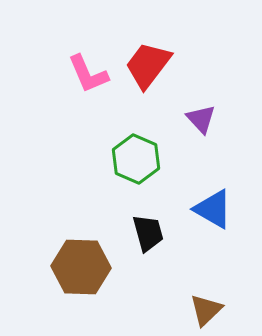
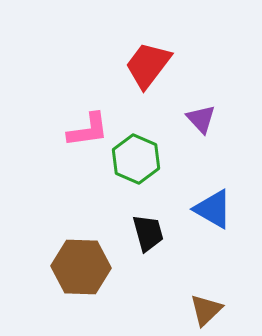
pink L-shape: moved 56 px down; rotated 75 degrees counterclockwise
